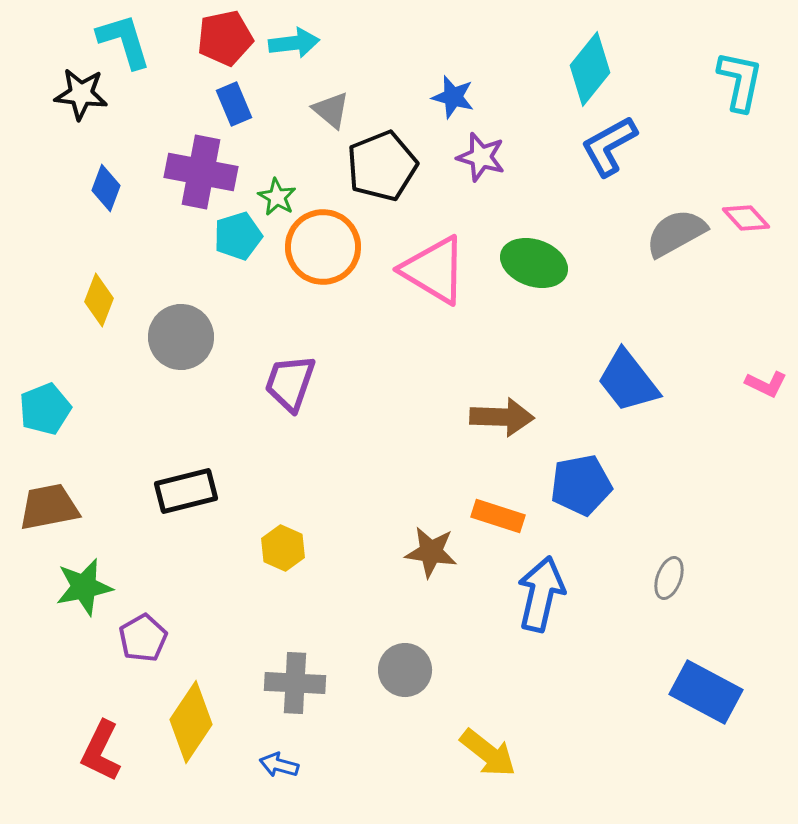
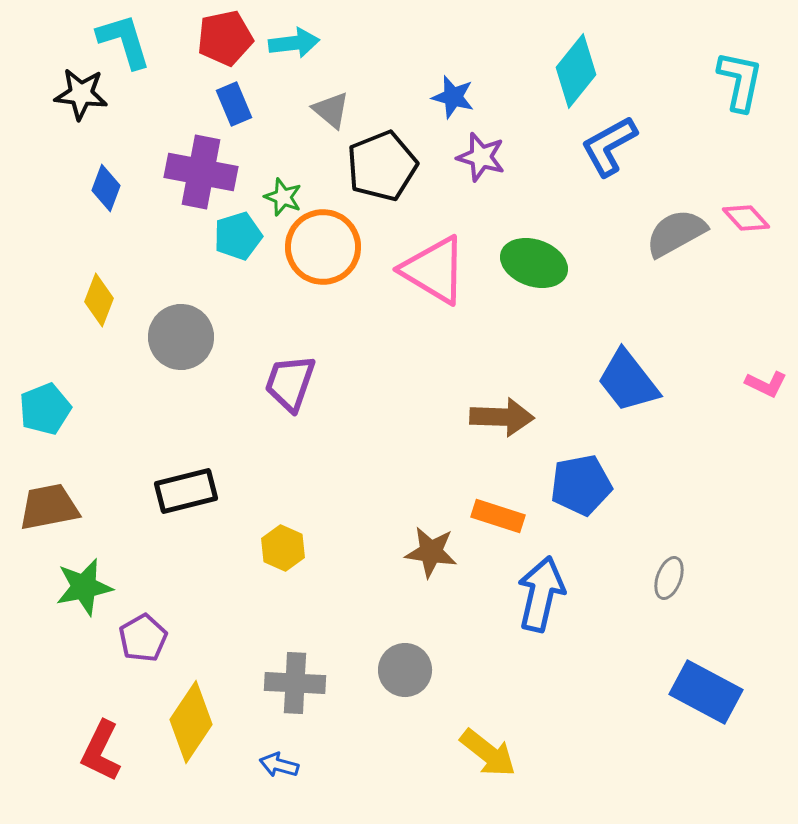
cyan diamond at (590, 69): moved 14 px left, 2 px down
green star at (277, 197): moved 6 px right; rotated 9 degrees counterclockwise
